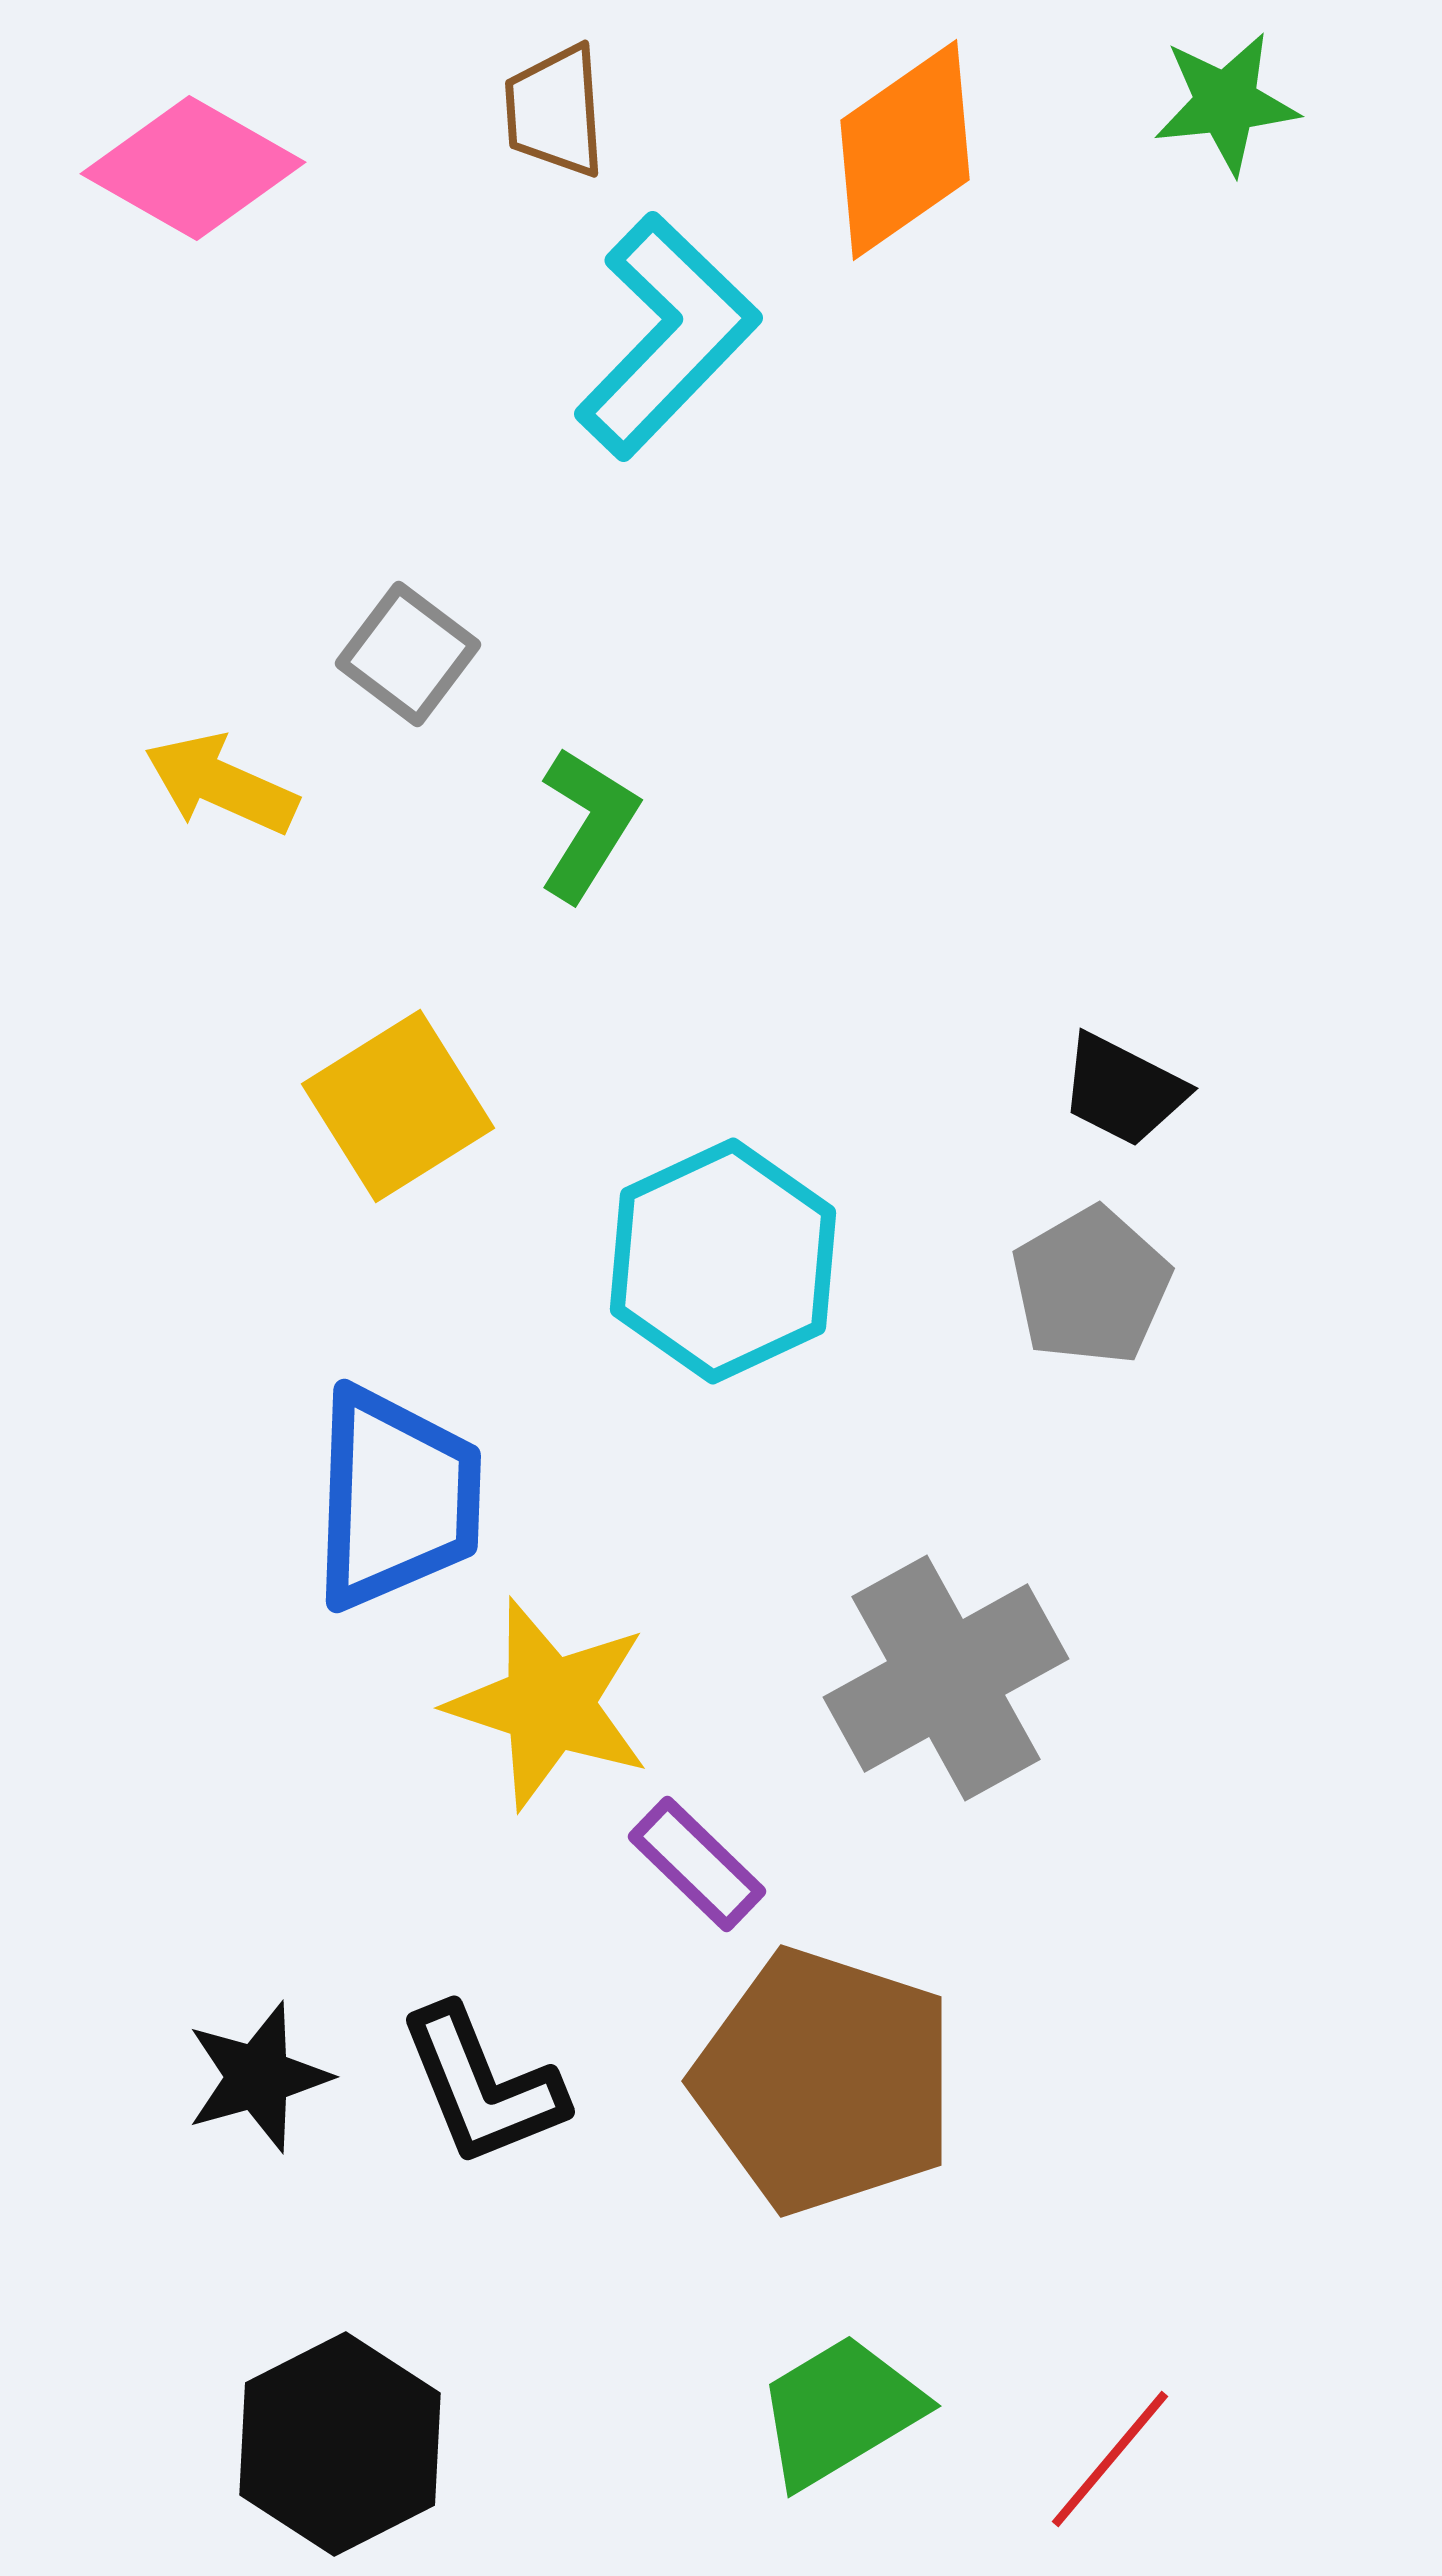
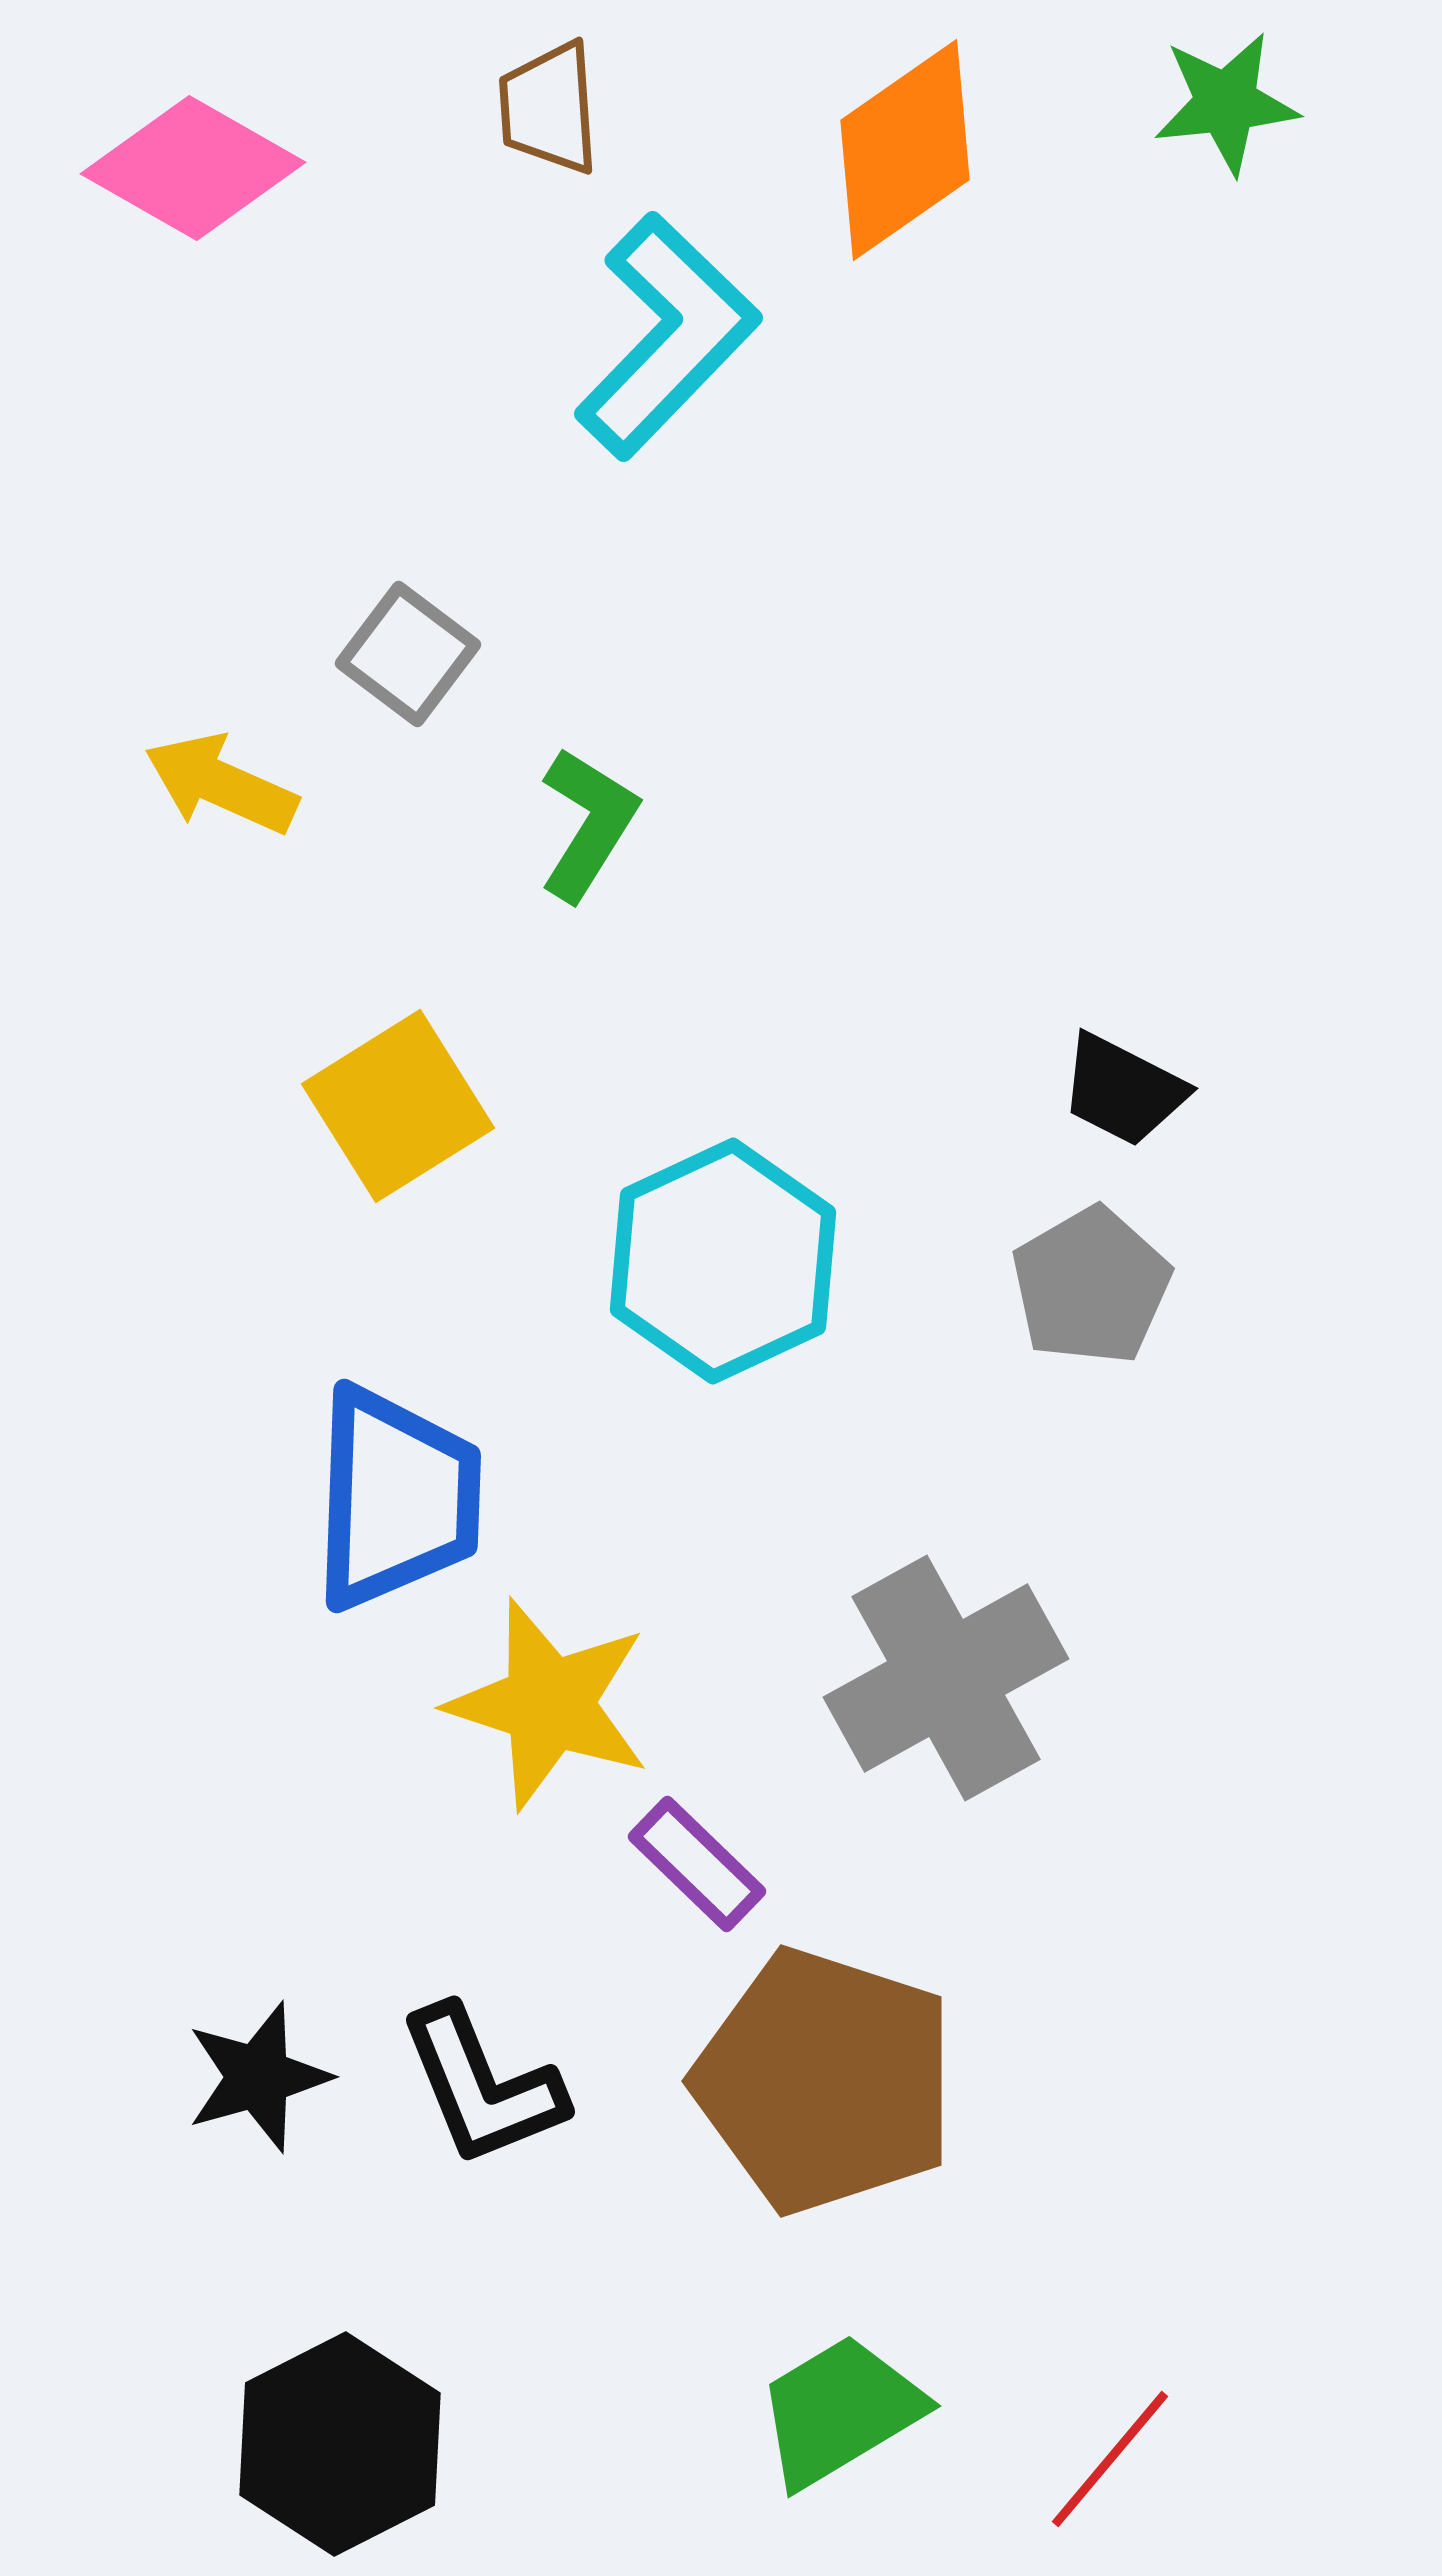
brown trapezoid: moved 6 px left, 3 px up
